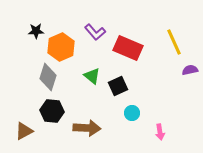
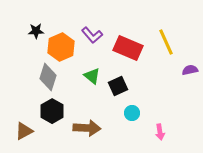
purple L-shape: moved 3 px left, 3 px down
yellow line: moved 8 px left
black hexagon: rotated 25 degrees clockwise
